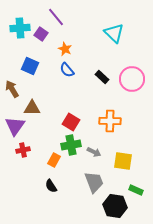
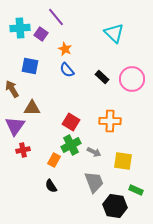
blue square: rotated 12 degrees counterclockwise
green cross: rotated 18 degrees counterclockwise
